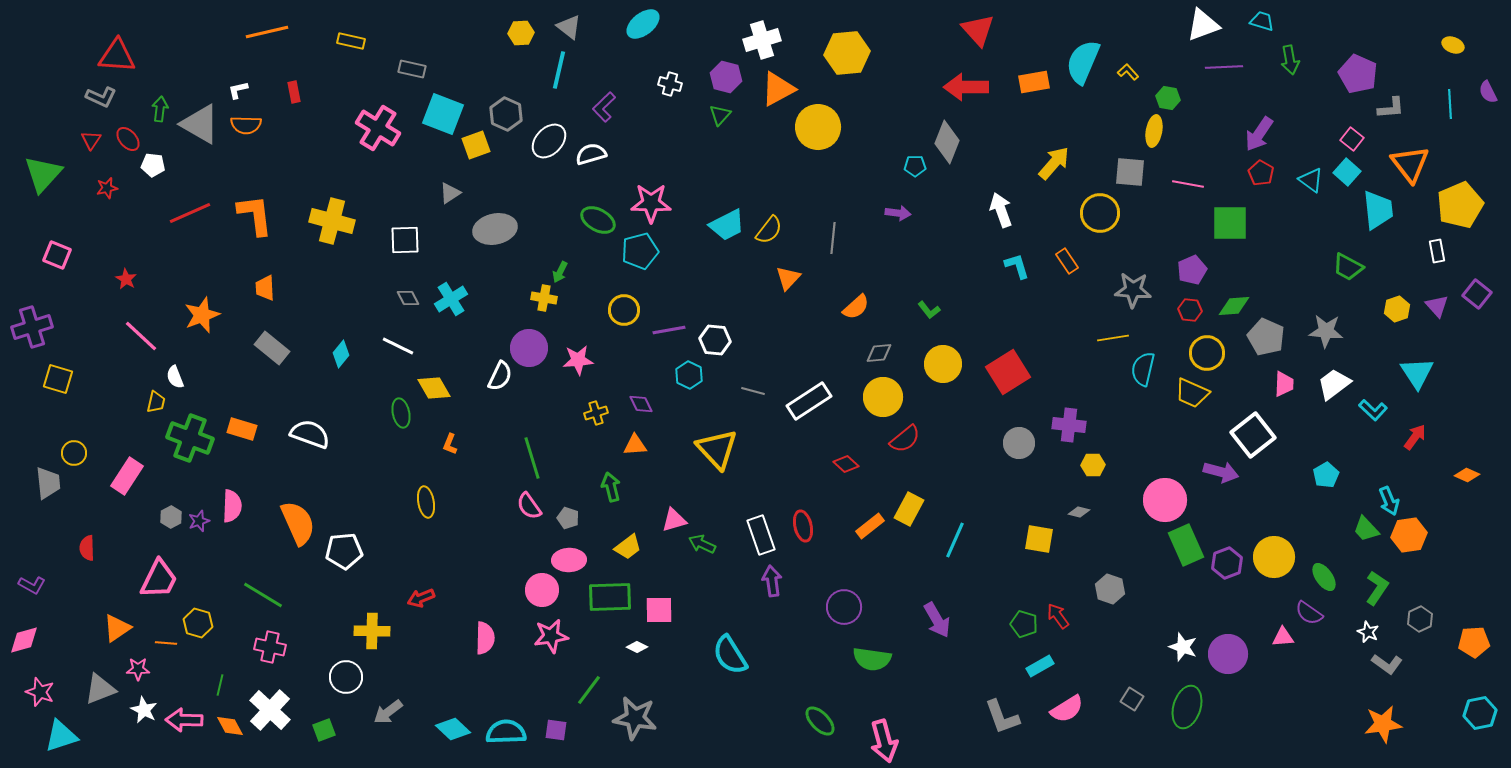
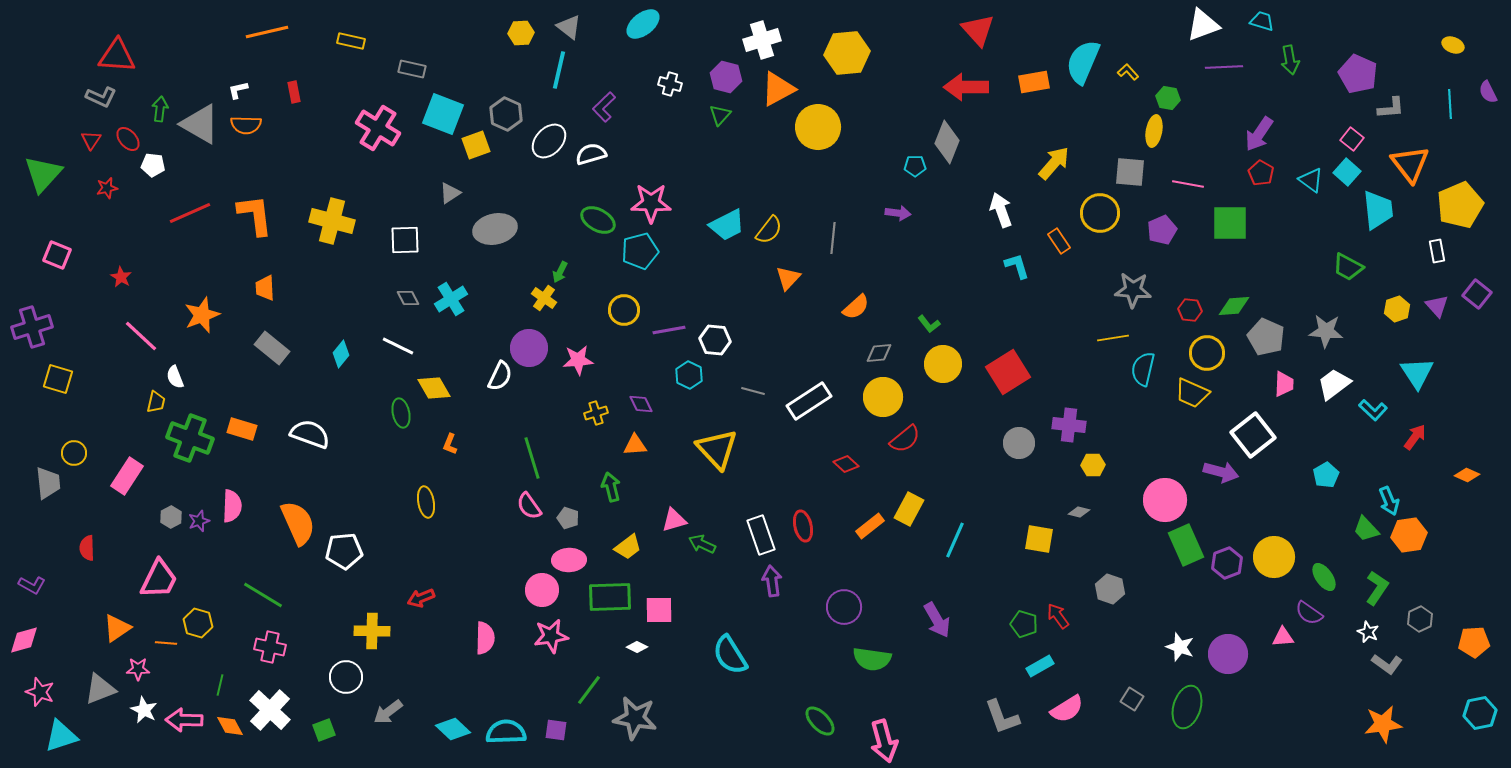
orange rectangle at (1067, 261): moved 8 px left, 20 px up
purple pentagon at (1192, 270): moved 30 px left, 40 px up
red star at (126, 279): moved 5 px left, 2 px up
yellow cross at (544, 298): rotated 25 degrees clockwise
green L-shape at (929, 310): moved 14 px down
white star at (1183, 647): moved 3 px left
